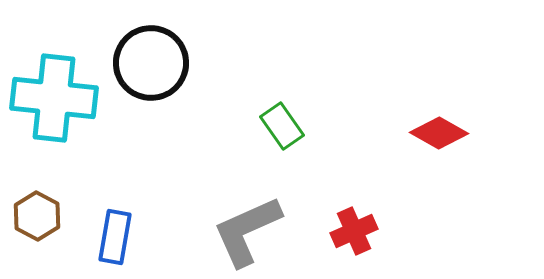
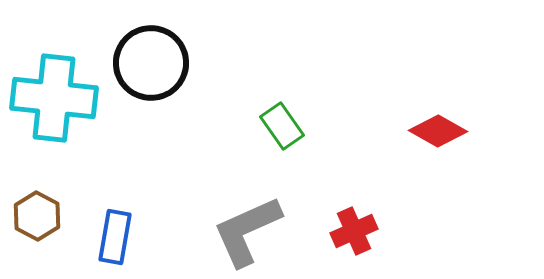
red diamond: moved 1 px left, 2 px up
